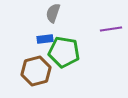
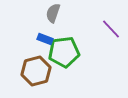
purple line: rotated 55 degrees clockwise
blue rectangle: rotated 28 degrees clockwise
green pentagon: rotated 16 degrees counterclockwise
